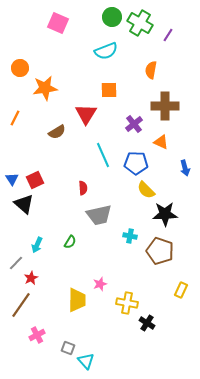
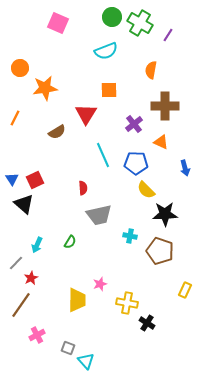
yellow rectangle: moved 4 px right
